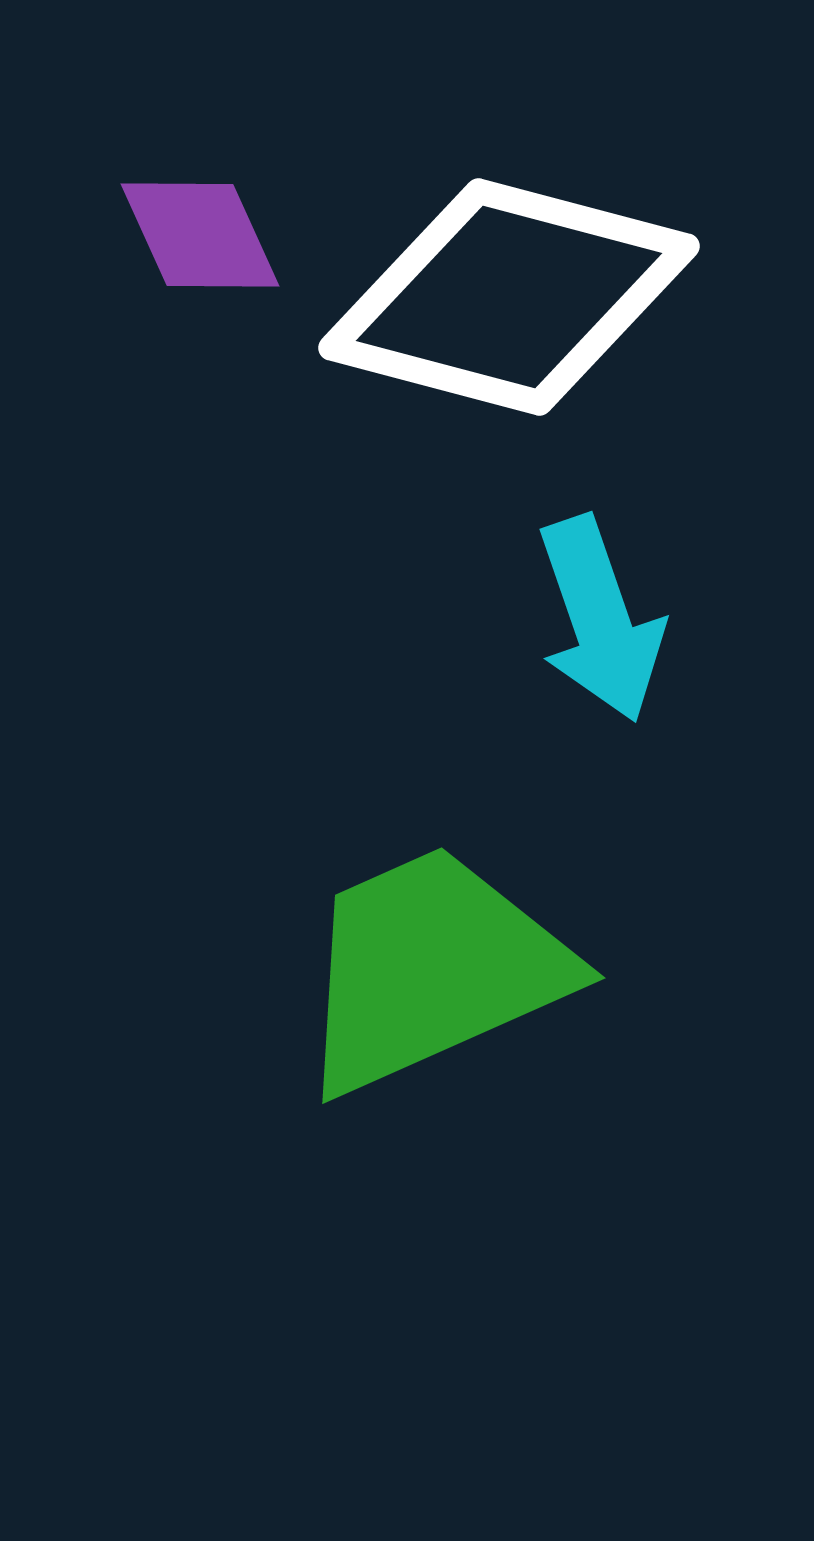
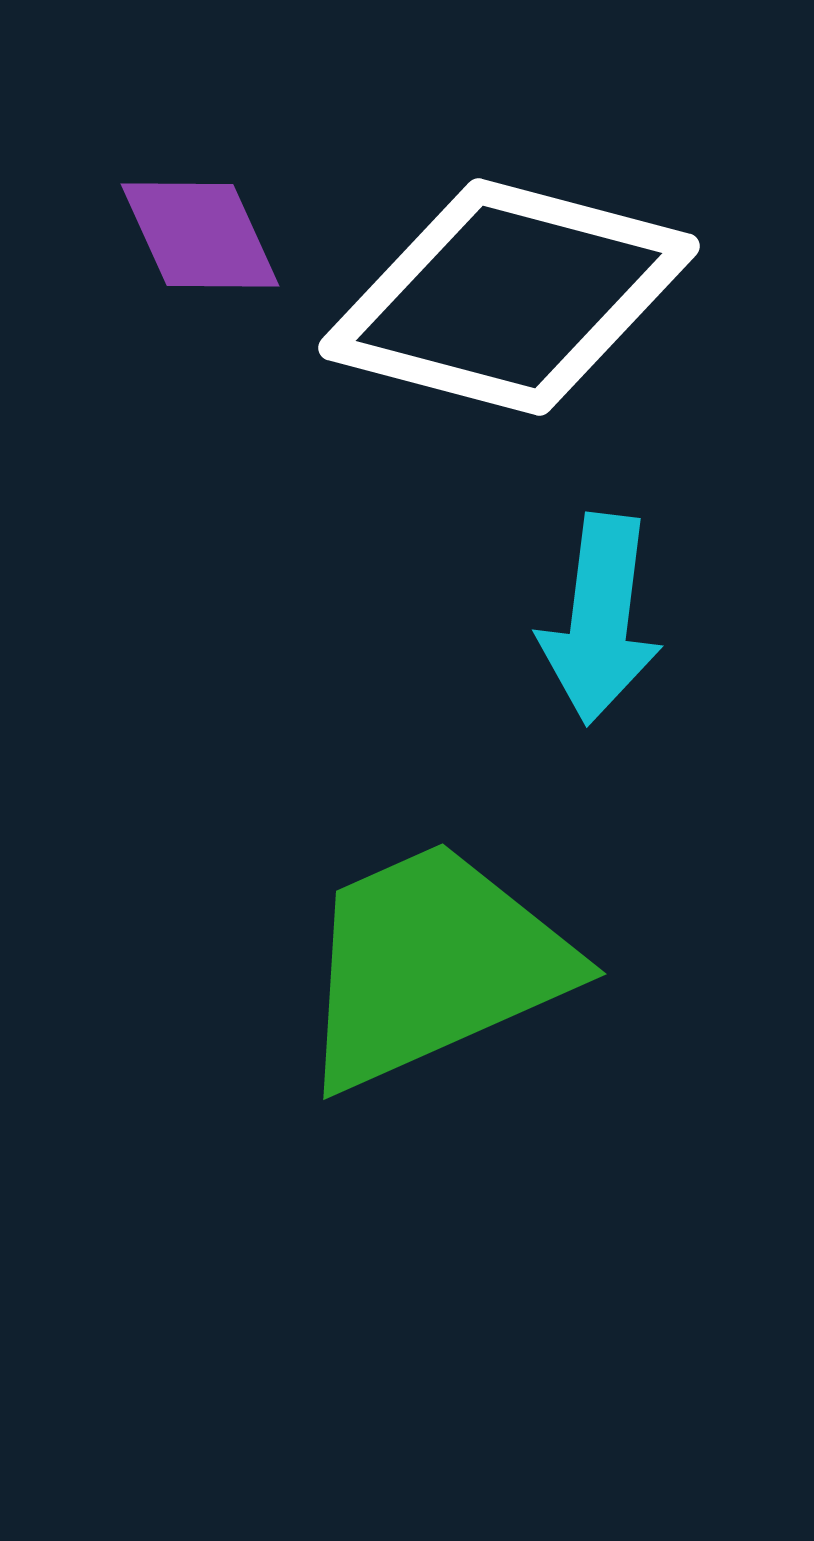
cyan arrow: rotated 26 degrees clockwise
green trapezoid: moved 1 px right, 4 px up
